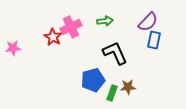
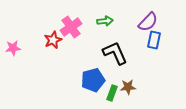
pink cross: rotated 10 degrees counterclockwise
red star: moved 3 px down; rotated 18 degrees clockwise
